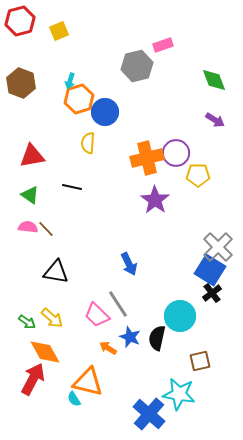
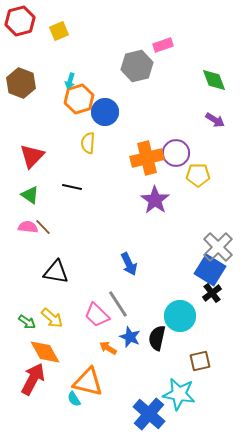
red triangle: rotated 36 degrees counterclockwise
brown line: moved 3 px left, 2 px up
